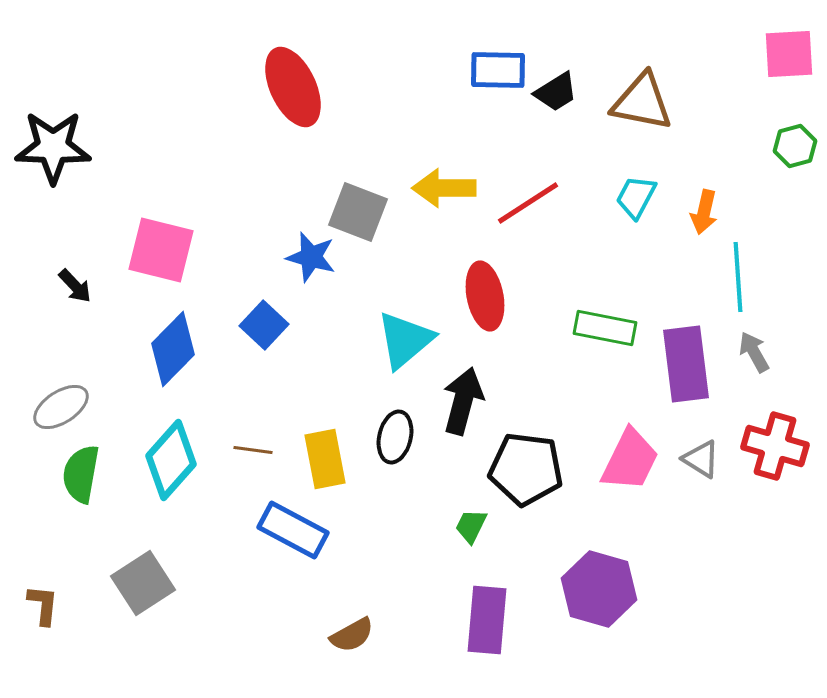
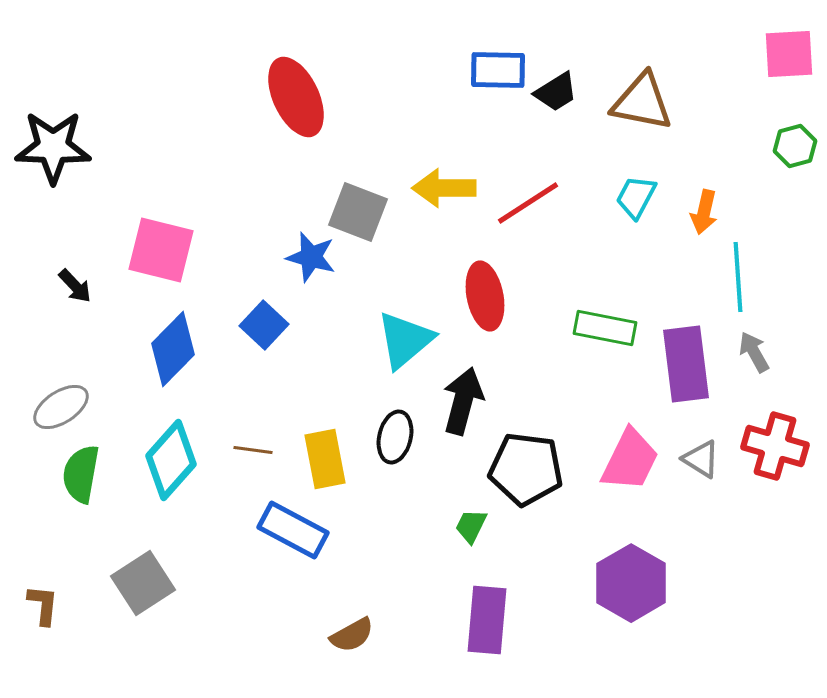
red ellipse at (293, 87): moved 3 px right, 10 px down
purple hexagon at (599, 589): moved 32 px right, 6 px up; rotated 14 degrees clockwise
